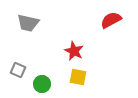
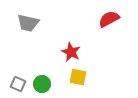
red semicircle: moved 2 px left, 1 px up
red star: moved 3 px left, 1 px down
gray square: moved 14 px down
